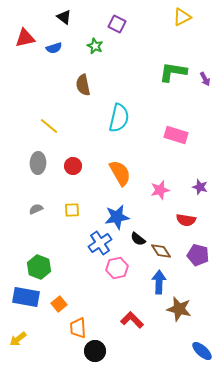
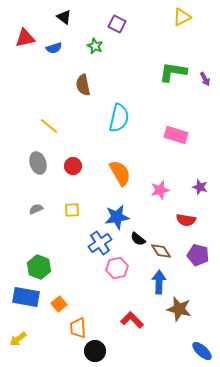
gray ellipse: rotated 20 degrees counterclockwise
